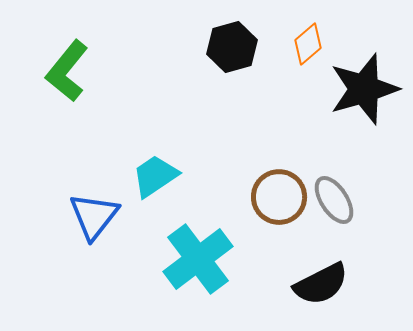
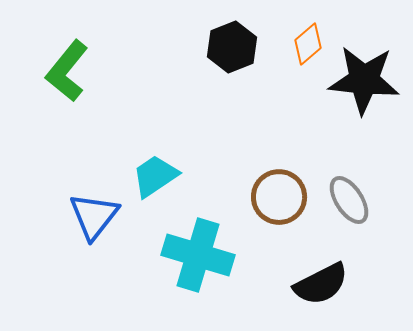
black hexagon: rotated 6 degrees counterclockwise
black star: moved 9 px up; rotated 22 degrees clockwise
gray ellipse: moved 15 px right
cyan cross: moved 4 px up; rotated 36 degrees counterclockwise
